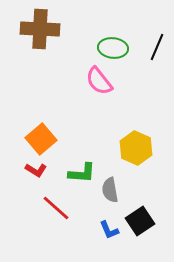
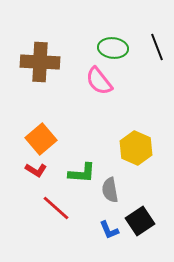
brown cross: moved 33 px down
black line: rotated 44 degrees counterclockwise
